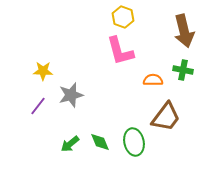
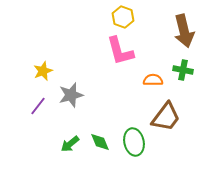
yellow star: rotated 24 degrees counterclockwise
